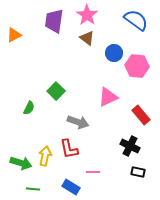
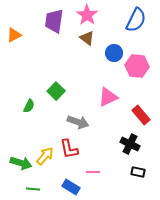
blue semicircle: rotated 80 degrees clockwise
green semicircle: moved 2 px up
black cross: moved 2 px up
yellow arrow: rotated 30 degrees clockwise
